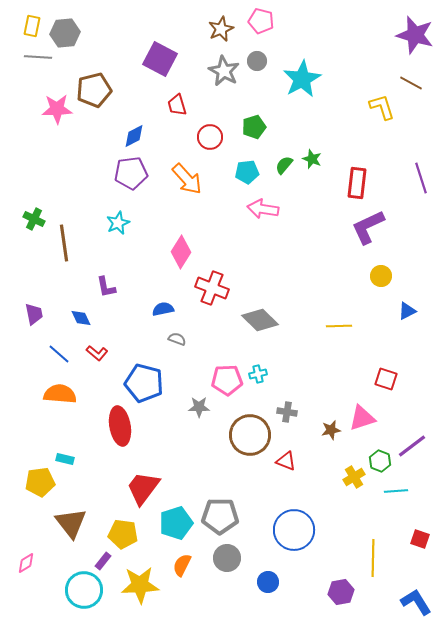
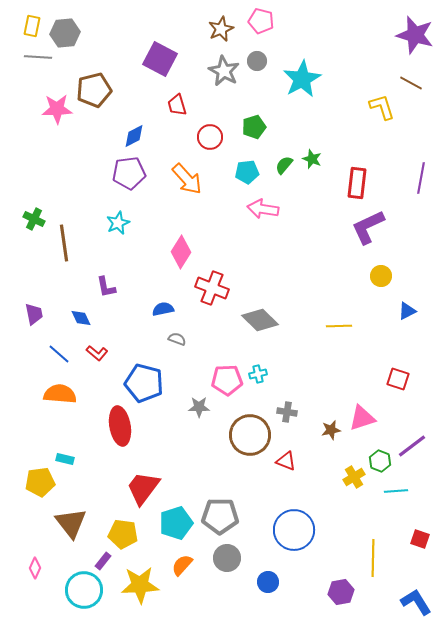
purple pentagon at (131, 173): moved 2 px left
purple line at (421, 178): rotated 28 degrees clockwise
red square at (386, 379): moved 12 px right
pink diamond at (26, 563): moved 9 px right, 5 px down; rotated 35 degrees counterclockwise
orange semicircle at (182, 565): rotated 15 degrees clockwise
